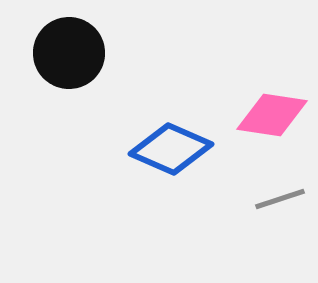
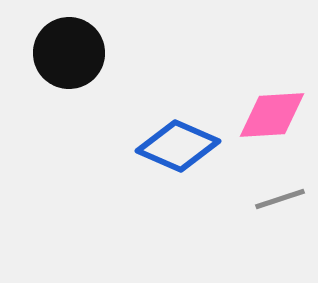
pink diamond: rotated 12 degrees counterclockwise
blue diamond: moved 7 px right, 3 px up
